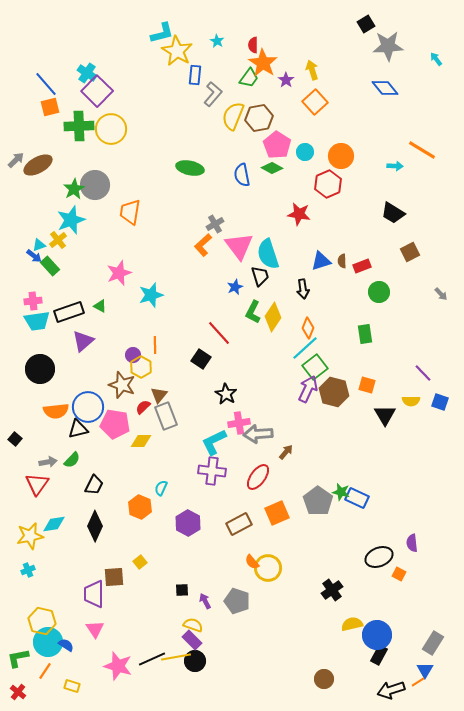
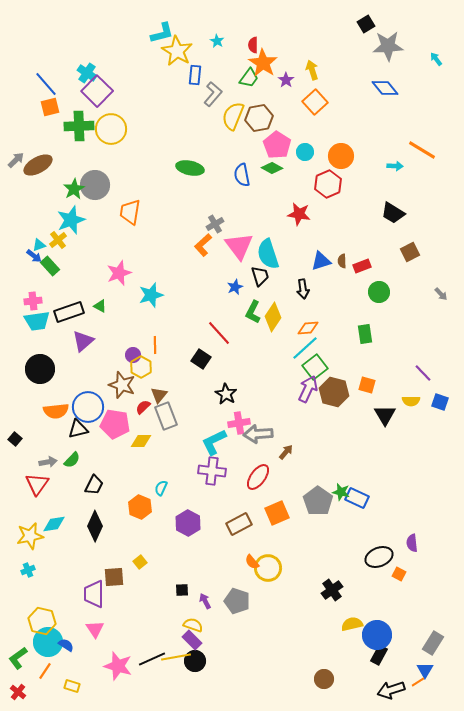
orange diamond at (308, 328): rotated 65 degrees clockwise
green L-shape at (18, 658): rotated 25 degrees counterclockwise
